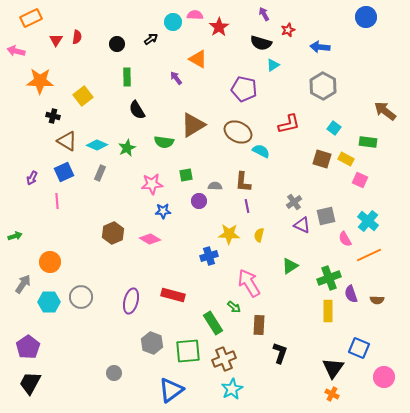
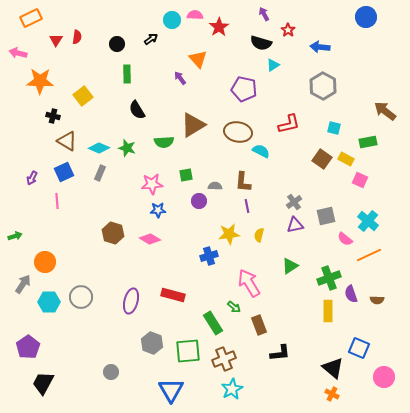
cyan circle at (173, 22): moved 1 px left, 2 px up
red star at (288, 30): rotated 16 degrees counterclockwise
pink arrow at (16, 51): moved 2 px right, 2 px down
orange triangle at (198, 59): rotated 18 degrees clockwise
green rectangle at (127, 77): moved 3 px up
purple arrow at (176, 78): moved 4 px right
cyan square at (334, 128): rotated 24 degrees counterclockwise
brown ellipse at (238, 132): rotated 16 degrees counterclockwise
green semicircle at (164, 142): rotated 12 degrees counterclockwise
green rectangle at (368, 142): rotated 18 degrees counterclockwise
cyan diamond at (97, 145): moved 2 px right, 3 px down
green star at (127, 148): rotated 30 degrees counterclockwise
brown square at (322, 159): rotated 18 degrees clockwise
blue star at (163, 211): moved 5 px left, 1 px up
purple triangle at (302, 225): moved 7 px left; rotated 36 degrees counterclockwise
brown hexagon at (113, 233): rotated 20 degrees counterclockwise
yellow star at (229, 234): rotated 10 degrees counterclockwise
pink semicircle at (345, 239): rotated 21 degrees counterclockwise
orange circle at (50, 262): moved 5 px left
brown rectangle at (259, 325): rotated 24 degrees counterclockwise
black L-shape at (280, 353): rotated 65 degrees clockwise
black triangle at (333, 368): rotated 25 degrees counterclockwise
gray circle at (114, 373): moved 3 px left, 1 px up
black trapezoid at (30, 383): moved 13 px right
blue triangle at (171, 390): rotated 24 degrees counterclockwise
